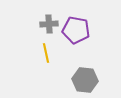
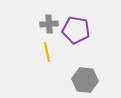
yellow line: moved 1 px right, 1 px up
